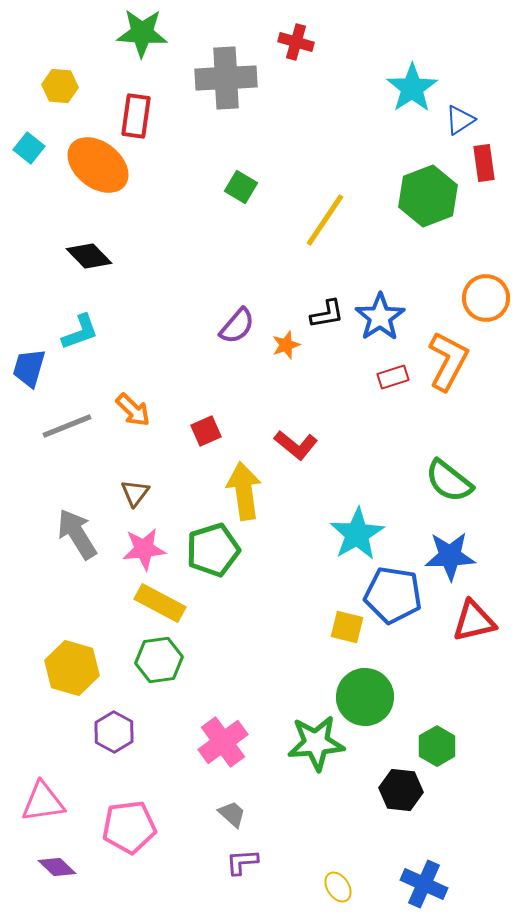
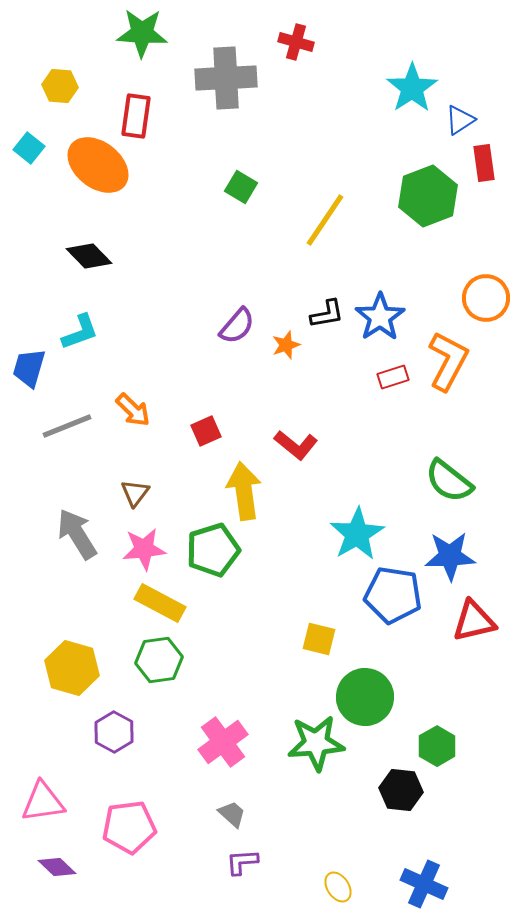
yellow square at (347, 627): moved 28 px left, 12 px down
